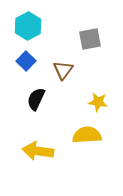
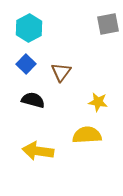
cyan hexagon: moved 1 px right, 2 px down
gray square: moved 18 px right, 15 px up
blue square: moved 3 px down
brown triangle: moved 2 px left, 2 px down
black semicircle: moved 3 px left, 1 px down; rotated 80 degrees clockwise
